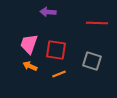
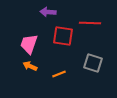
red line: moved 7 px left
red square: moved 7 px right, 14 px up
gray square: moved 1 px right, 2 px down
